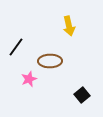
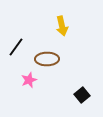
yellow arrow: moved 7 px left
brown ellipse: moved 3 px left, 2 px up
pink star: moved 1 px down
